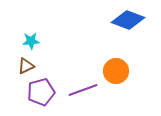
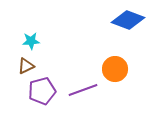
orange circle: moved 1 px left, 2 px up
purple pentagon: moved 1 px right, 1 px up
